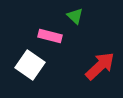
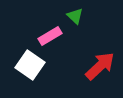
pink rectangle: rotated 45 degrees counterclockwise
